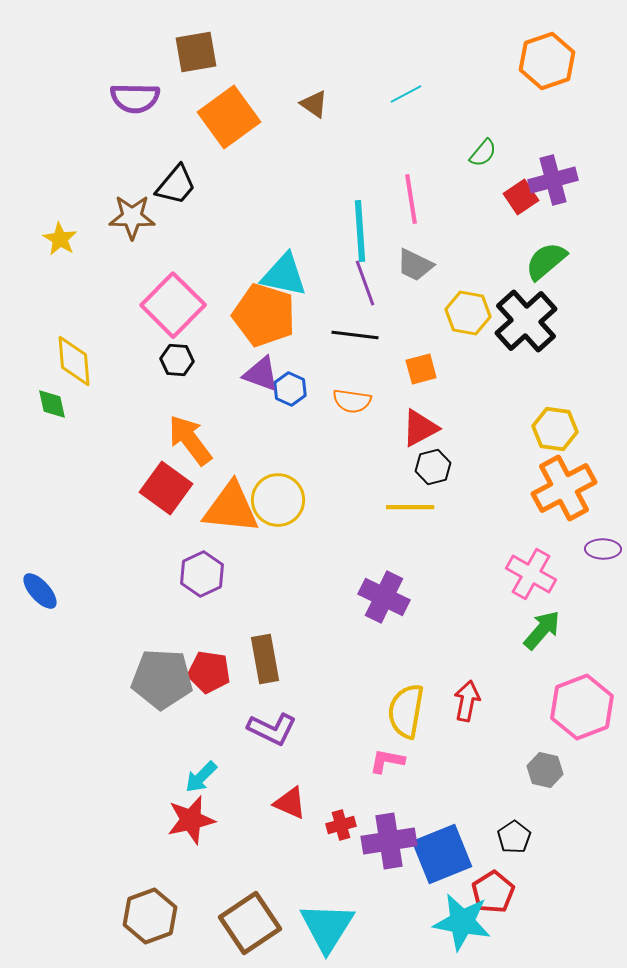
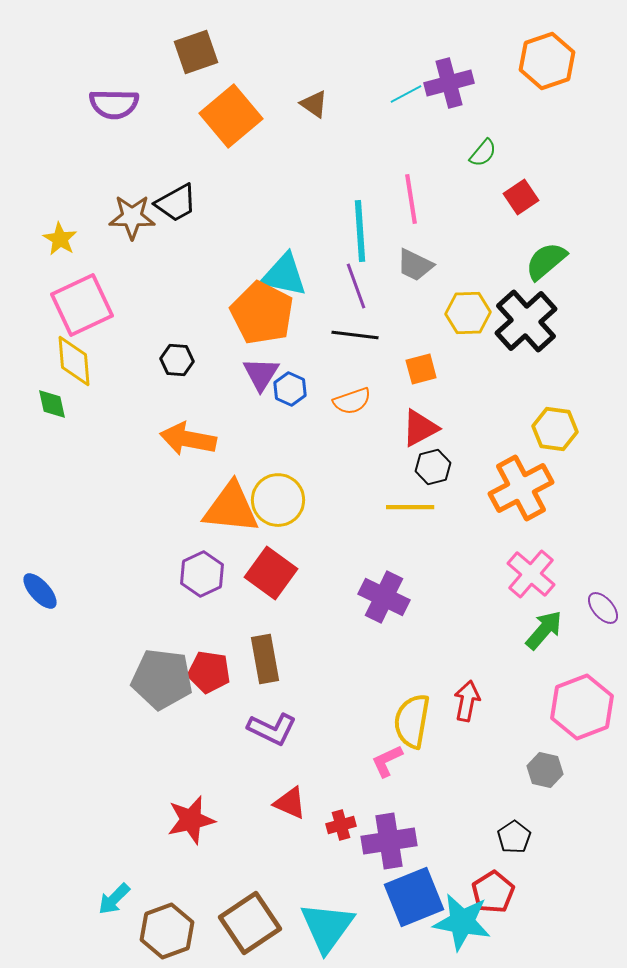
brown square at (196, 52): rotated 9 degrees counterclockwise
purple semicircle at (135, 98): moved 21 px left, 6 px down
orange square at (229, 117): moved 2 px right, 1 px up; rotated 4 degrees counterclockwise
purple cross at (553, 180): moved 104 px left, 97 px up
black trapezoid at (176, 185): moved 18 px down; rotated 21 degrees clockwise
purple line at (365, 283): moved 9 px left, 3 px down
pink square at (173, 305): moved 91 px left; rotated 20 degrees clockwise
yellow hexagon at (468, 313): rotated 12 degrees counterclockwise
orange pentagon at (264, 315): moved 2 px left, 2 px up; rotated 10 degrees clockwise
purple triangle at (261, 374): rotated 42 degrees clockwise
orange semicircle at (352, 401): rotated 27 degrees counterclockwise
orange arrow at (190, 440): moved 2 px left, 1 px up; rotated 42 degrees counterclockwise
red square at (166, 488): moved 105 px right, 85 px down
orange cross at (564, 488): moved 43 px left
purple ellipse at (603, 549): moved 59 px down; rotated 48 degrees clockwise
pink cross at (531, 574): rotated 12 degrees clockwise
green arrow at (542, 630): moved 2 px right
gray pentagon at (162, 679): rotated 4 degrees clockwise
yellow semicircle at (406, 711): moved 6 px right, 10 px down
pink L-shape at (387, 761): rotated 36 degrees counterclockwise
cyan arrow at (201, 777): moved 87 px left, 122 px down
blue square at (442, 854): moved 28 px left, 43 px down
brown hexagon at (150, 916): moved 17 px right, 15 px down
cyan triangle at (327, 927): rotated 4 degrees clockwise
